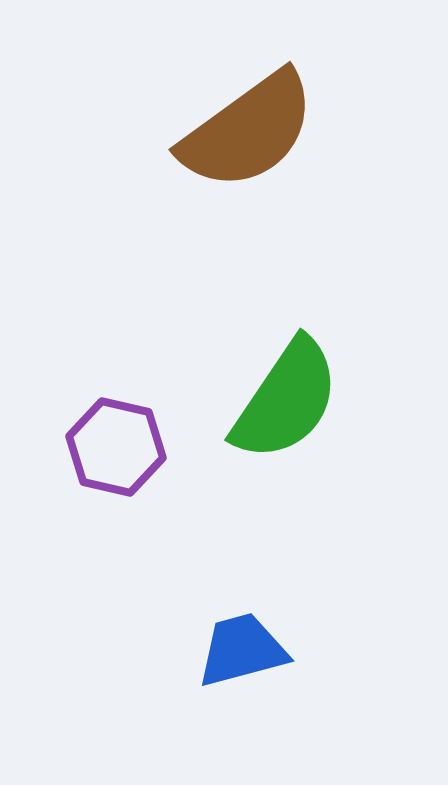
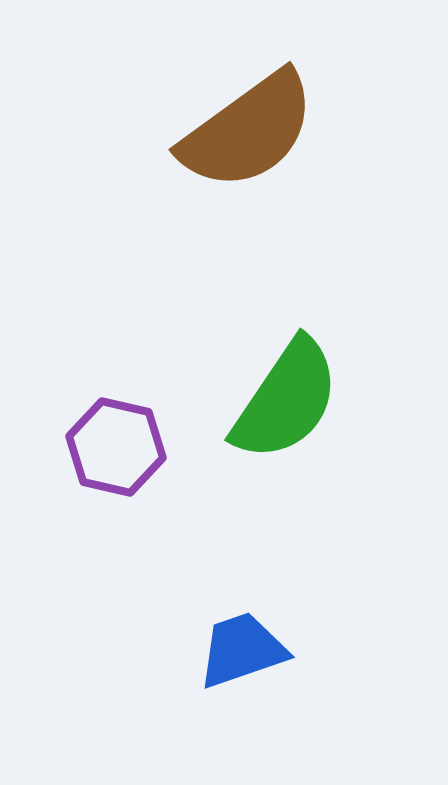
blue trapezoid: rotated 4 degrees counterclockwise
